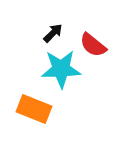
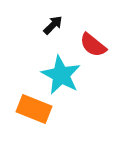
black arrow: moved 8 px up
cyan star: moved 6 px down; rotated 30 degrees clockwise
